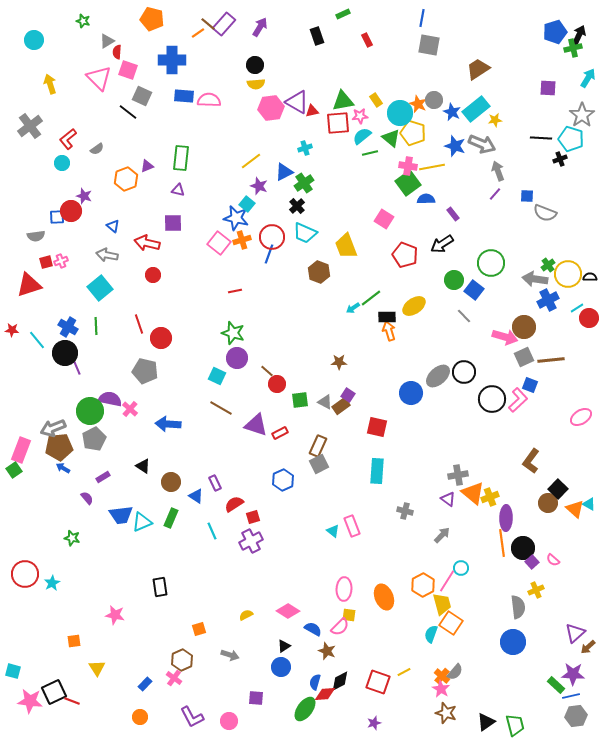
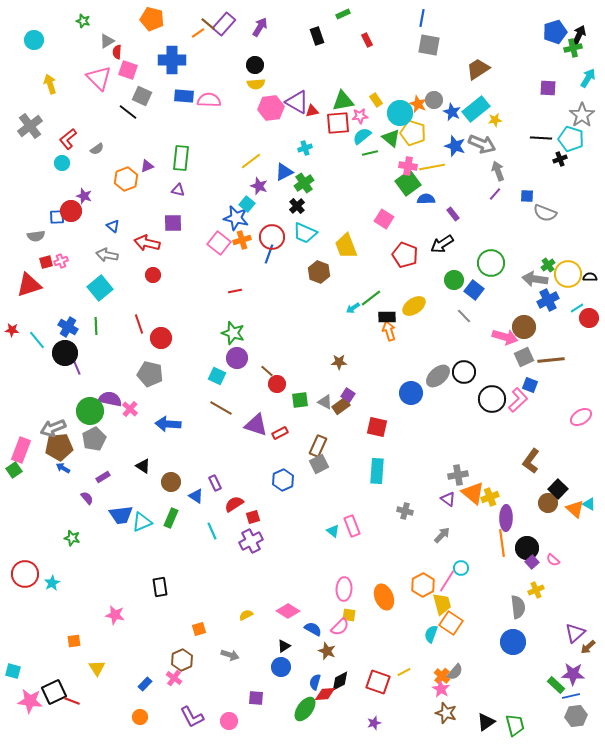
gray pentagon at (145, 371): moved 5 px right, 3 px down
black circle at (523, 548): moved 4 px right
